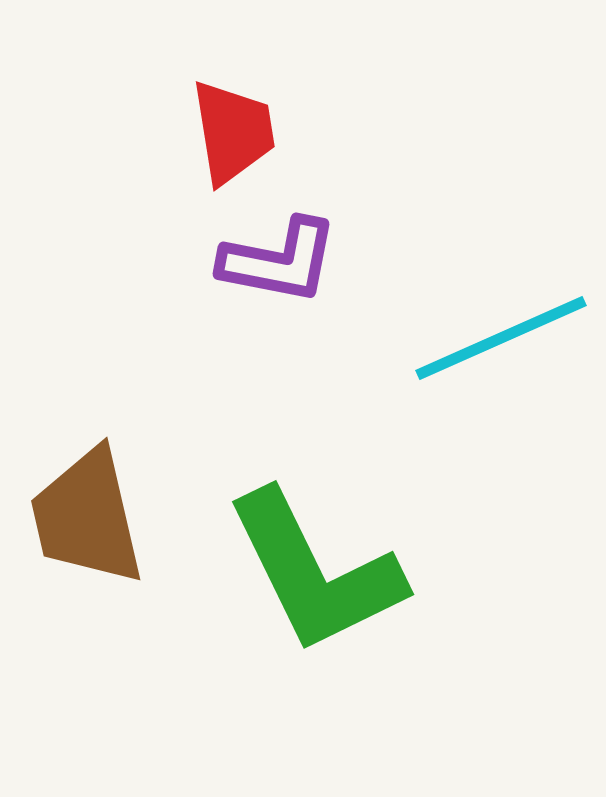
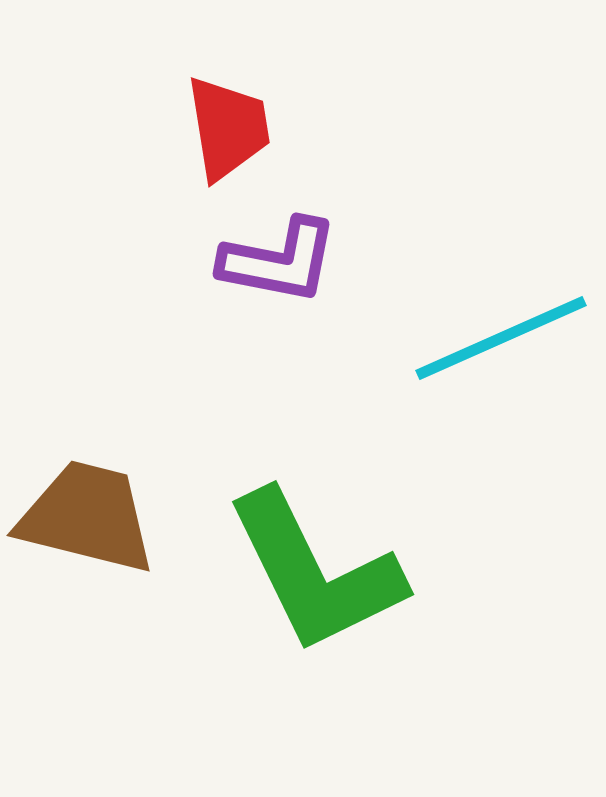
red trapezoid: moved 5 px left, 4 px up
brown trapezoid: rotated 117 degrees clockwise
